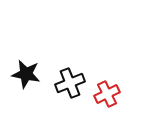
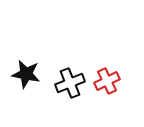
red cross: moved 13 px up
